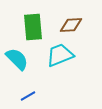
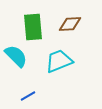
brown diamond: moved 1 px left, 1 px up
cyan trapezoid: moved 1 px left, 6 px down
cyan semicircle: moved 1 px left, 3 px up
